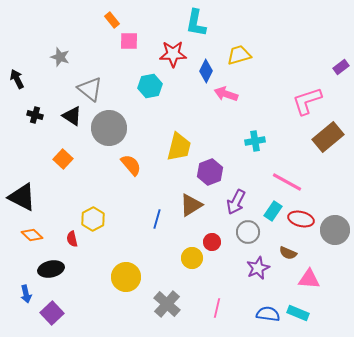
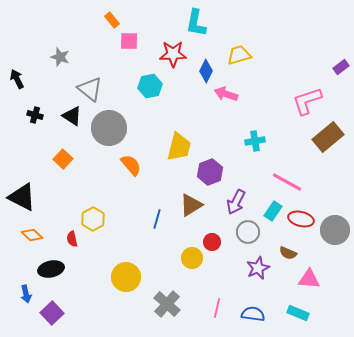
blue semicircle at (268, 314): moved 15 px left
